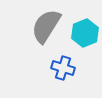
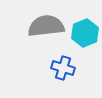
gray semicircle: rotated 51 degrees clockwise
